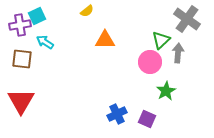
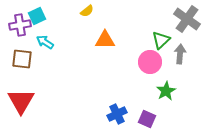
gray arrow: moved 2 px right, 1 px down
